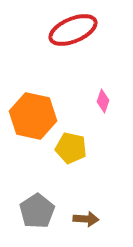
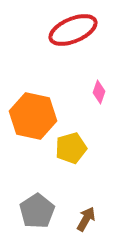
pink diamond: moved 4 px left, 9 px up
yellow pentagon: rotated 28 degrees counterclockwise
brown arrow: rotated 65 degrees counterclockwise
